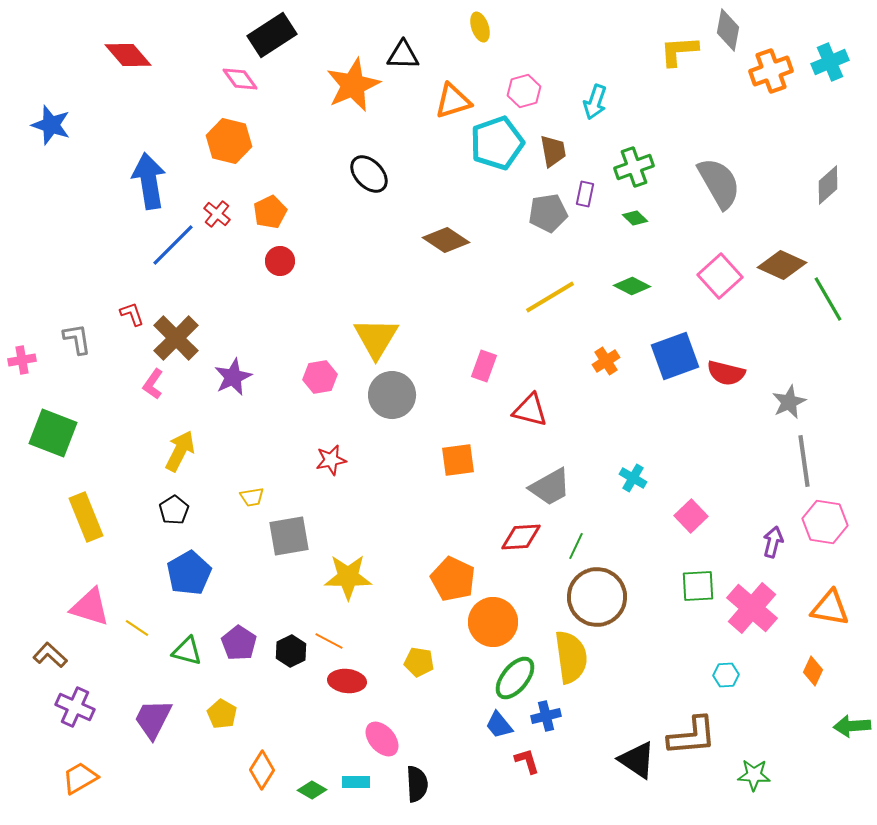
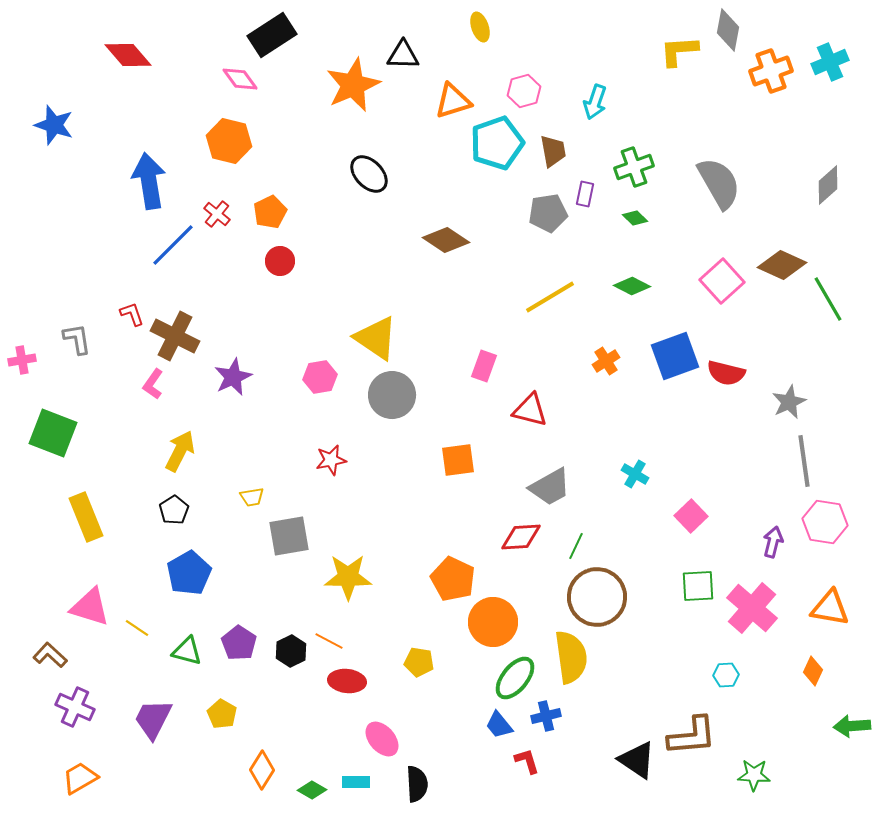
blue star at (51, 125): moved 3 px right
pink square at (720, 276): moved 2 px right, 5 px down
brown cross at (176, 338): moved 1 px left, 2 px up; rotated 18 degrees counterclockwise
yellow triangle at (376, 338): rotated 27 degrees counterclockwise
cyan cross at (633, 478): moved 2 px right, 4 px up
